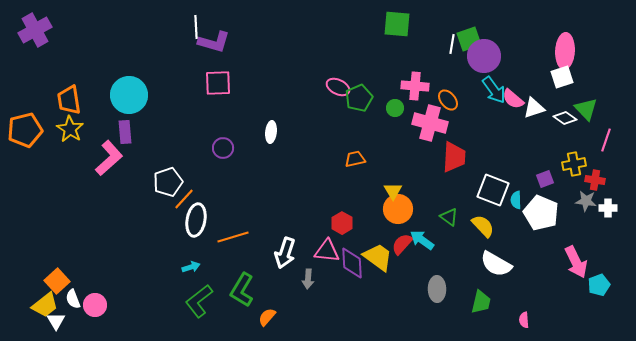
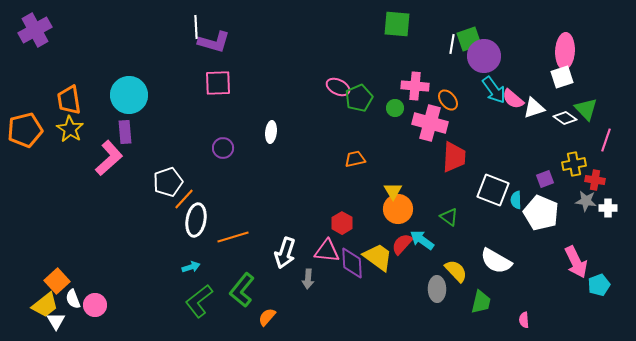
yellow semicircle at (483, 226): moved 27 px left, 45 px down
white semicircle at (496, 264): moved 3 px up
green L-shape at (242, 290): rotated 8 degrees clockwise
